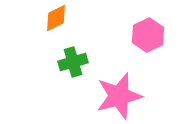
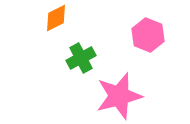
pink hexagon: rotated 12 degrees counterclockwise
green cross: moved 8 px right, 4 px up; rotated 12 degrees counterclockwise
